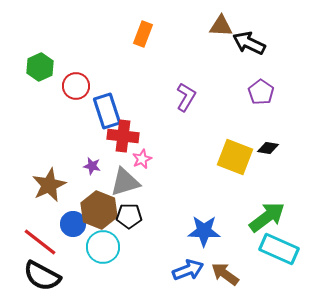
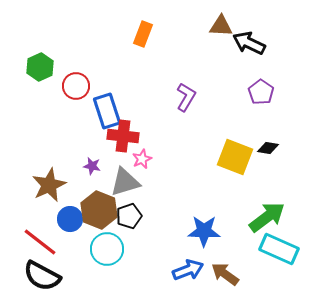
black pentagon: rotated 20 degrees counterclockwise
blue circle: moved 3 px left, 5 px up
cyan circle: moved 4 px right, 2 px down
